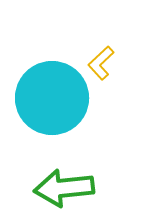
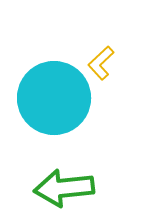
cyan circle: moved 2 px right
